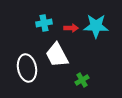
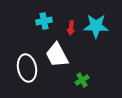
cyan cross: moved 2 px up
red arrow: rotated 96 degrees clockwise
